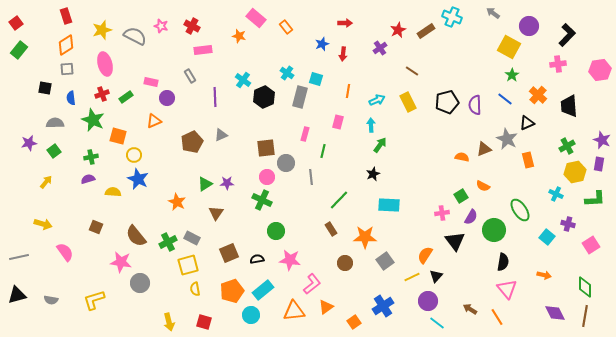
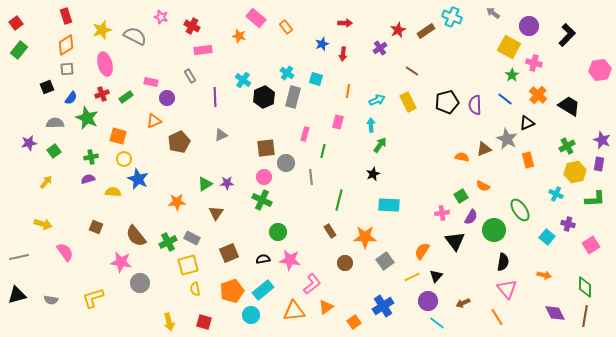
pink star at (161, 26): moved 9 px up
pink cross at (558, 64): moved 24 px left, 1 px up; rotated 21 degrees clockwise
black square at (45, 88): moved 2 px right, 1 px up; rotated 32 degrees counterclockwise
gray rectangle at (300, 97): moved 7 px left
blue semicircle at (71, 98): rotated 136 degrees counterclockwise
black trapezoid at (569, 106): rotated 125 degrees clockwise
green star at (93, 120): moved 6 px left, 2 px up
brown pentagon at (192, 142): moved 13 px left
yellow circle at (134, 155): moved 10 px left, 4 px down
pink circle at (267, 177): moved 3 px left
green line at (339, 200): rotated 30 degrees counterclockwise
orange star at (177, 202): rotated 30 degrees counterclockwise
brown rectangle at (331, 229): moved 1 px left, 2 px down
green circle at (276, 231): moved 2 px right, 1 px down
orange semicircle at (425, 255): moved 3 px left, 4 px up
black semicircle at (257, 259): moved 6 px right
yellow L-shape at (94, 300): moved 1 px left, 2 px up
brown arrow at (470, 309): moved 7 px left, 6 px up; rotated 56 degrees counterclockwise
